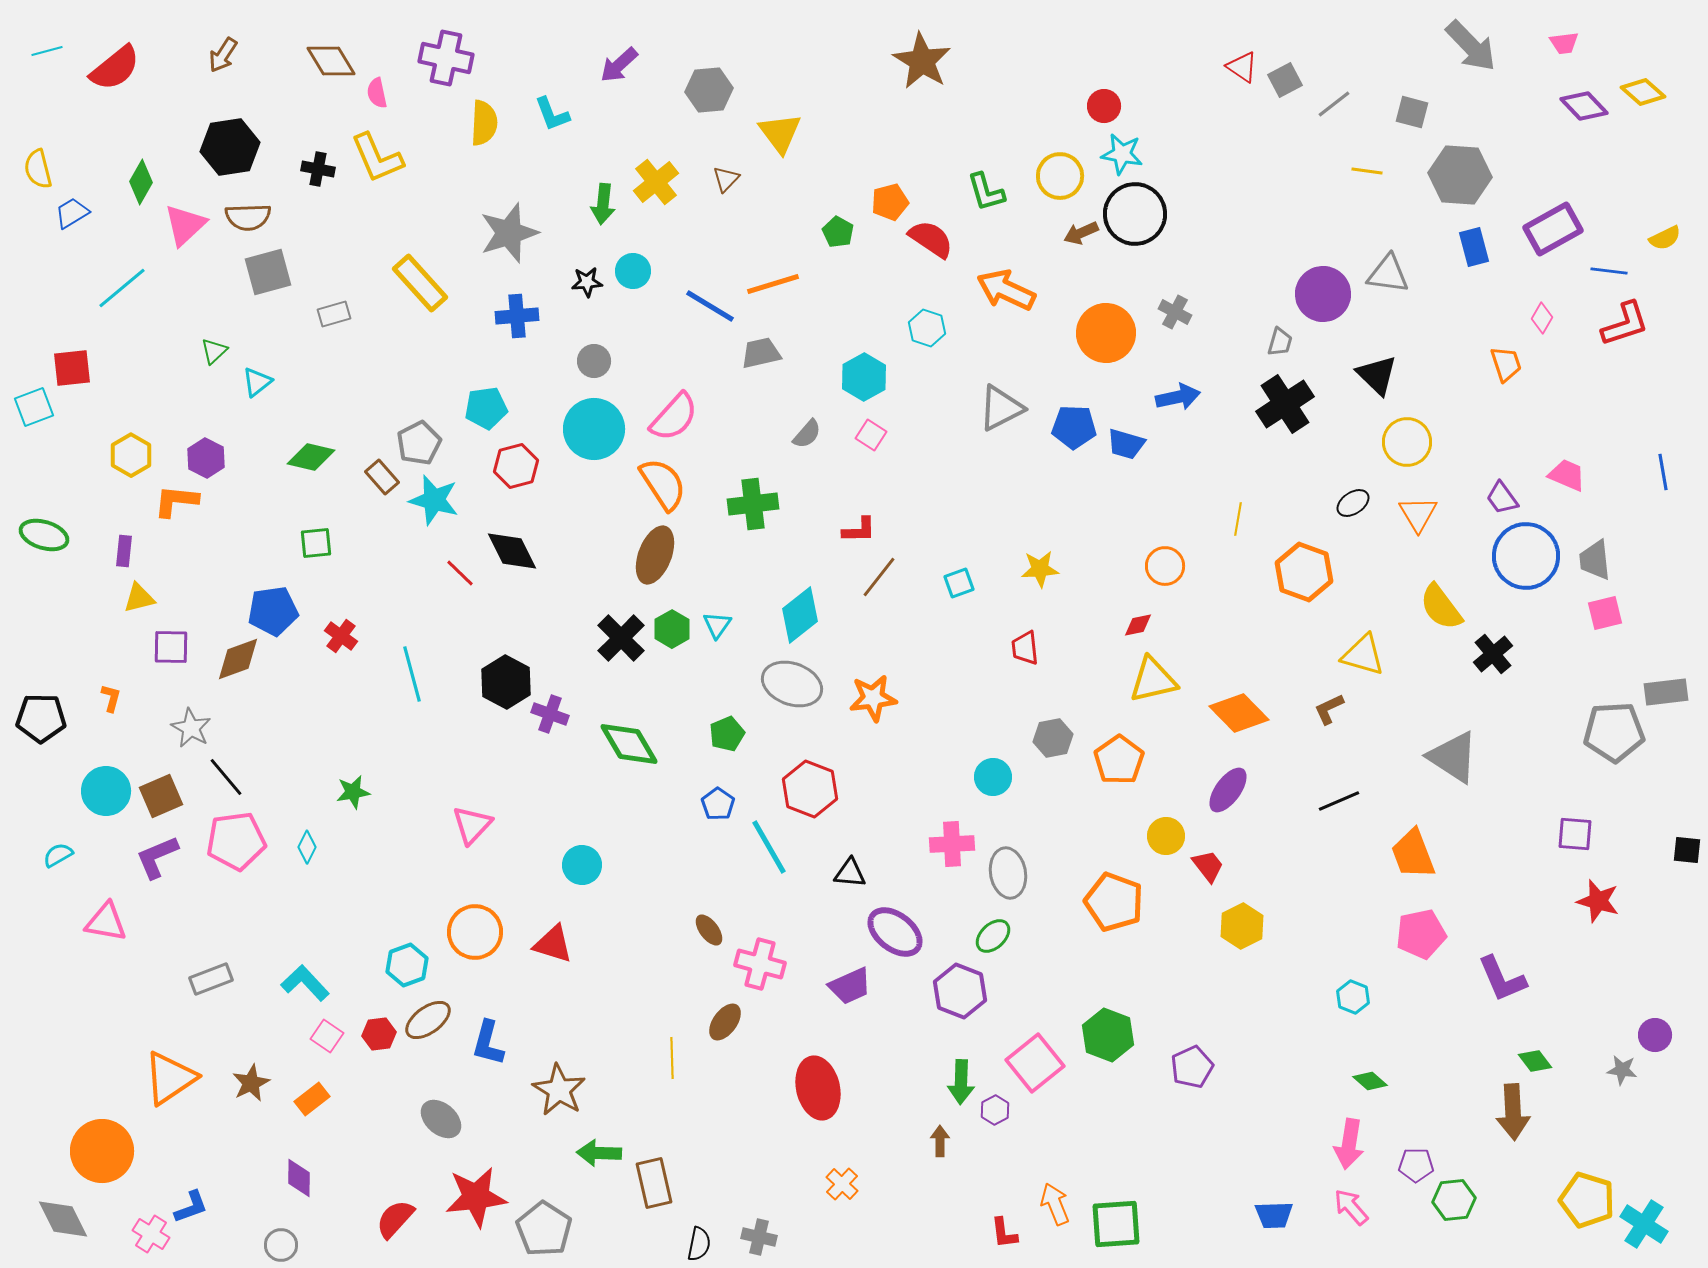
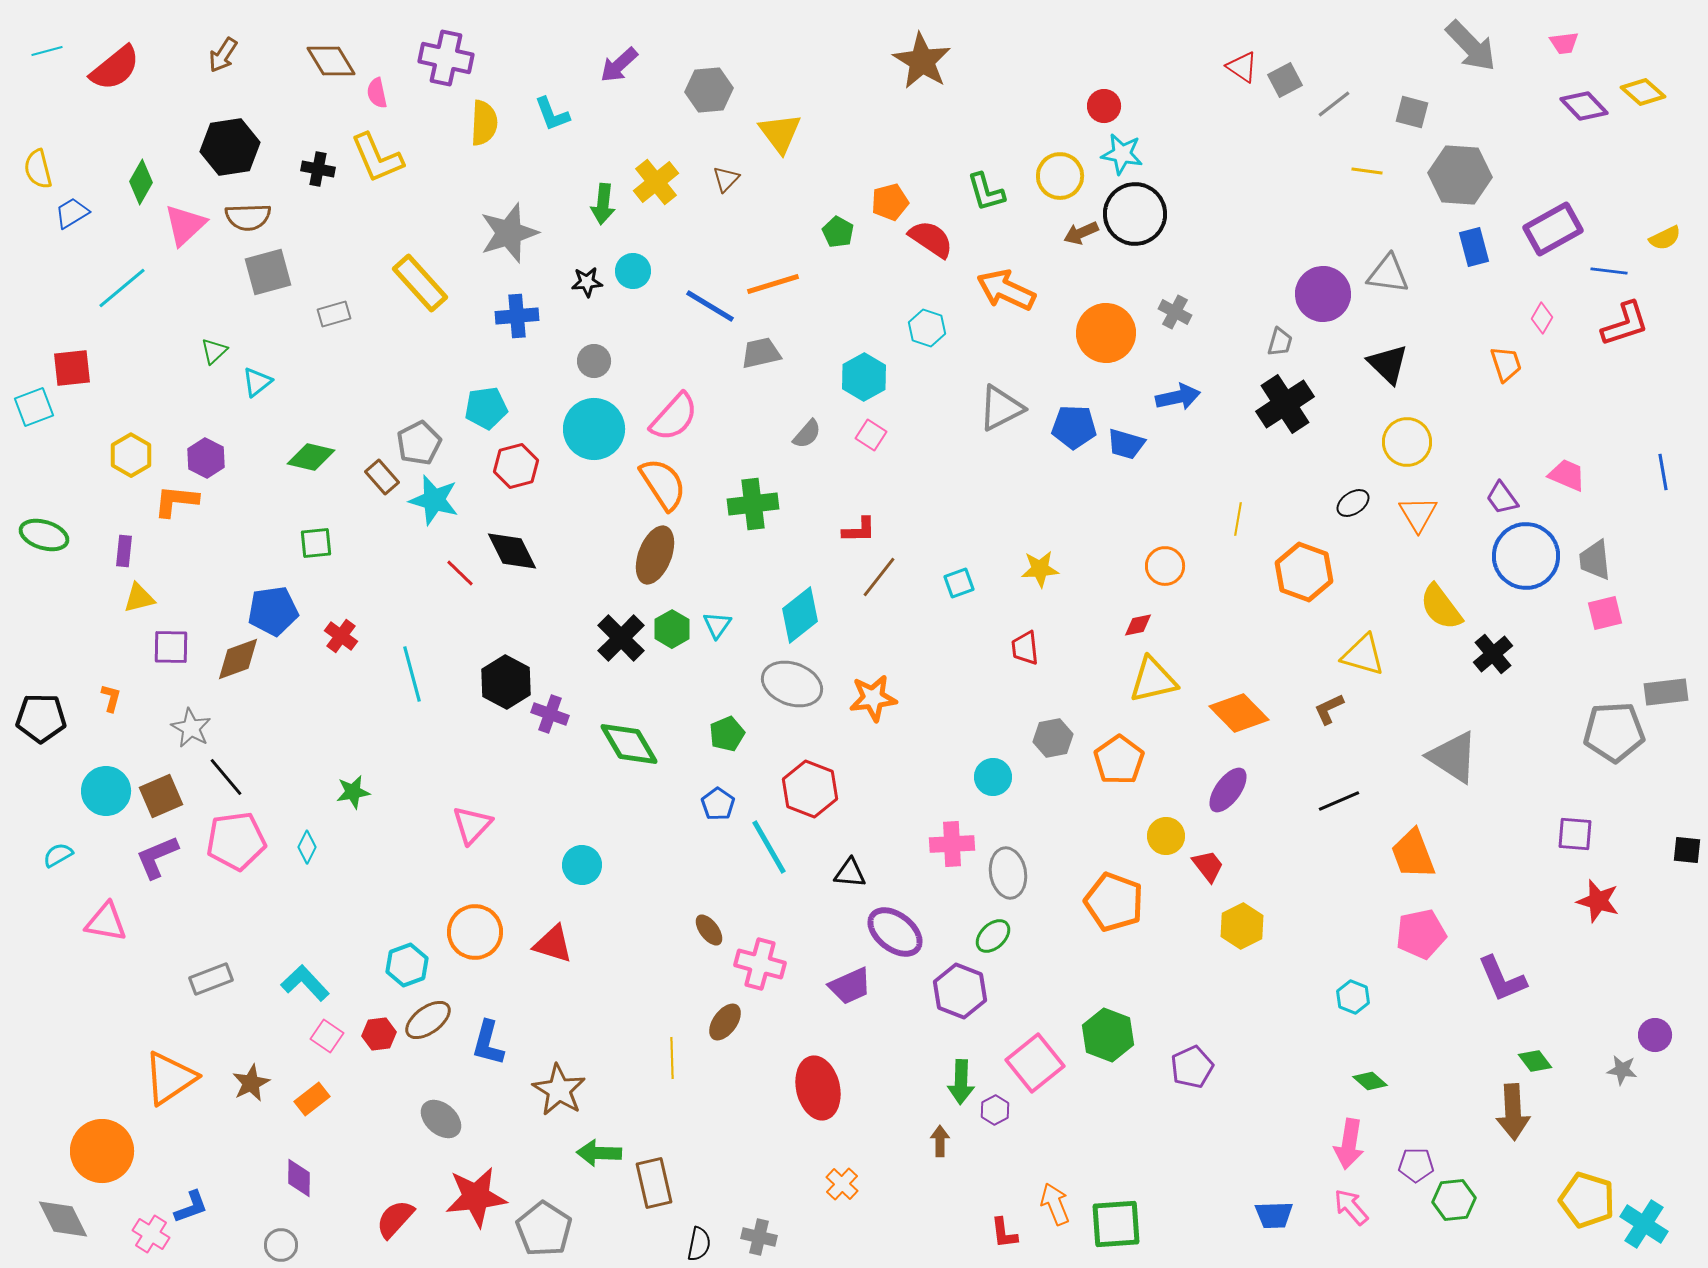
black triangle at (1377, 375): moved 11 px right, 11 px up
